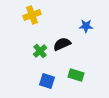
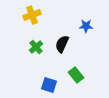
black semicircle: rotated 42 degrees counterclockwise
green cross: moved 4 px left, 4 px up
green rectangle: rotated 35 degrees clockwise
blue square: moved 2 px right, 4 px down
